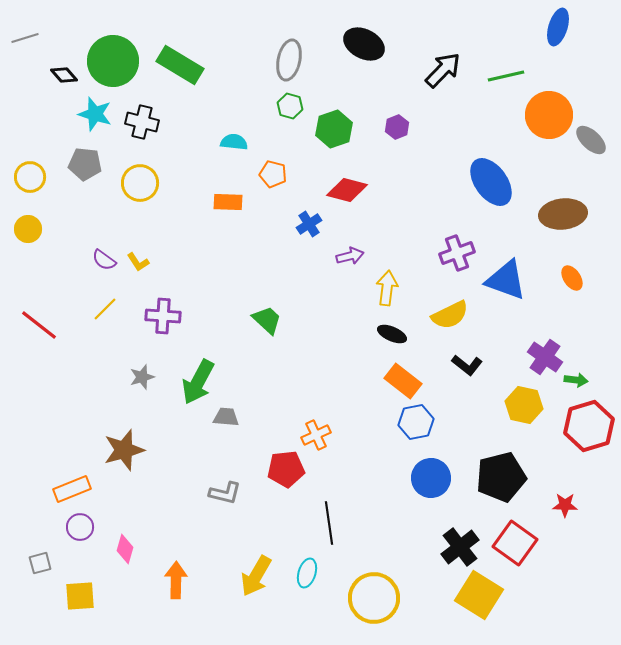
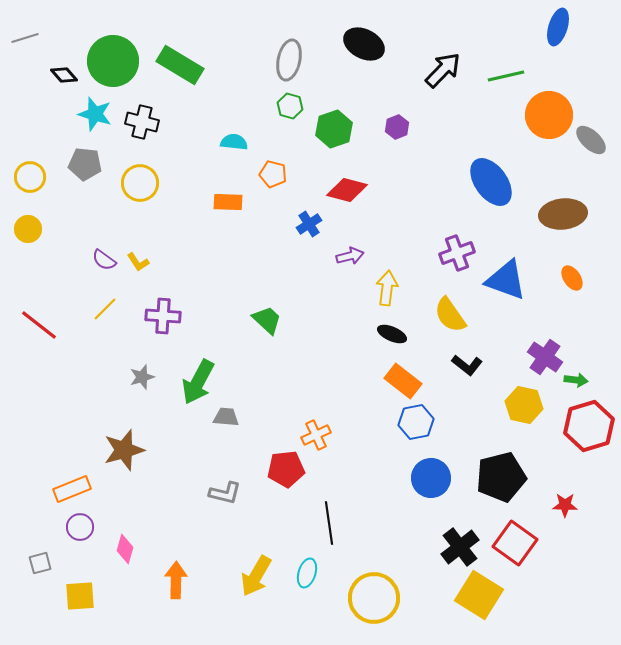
yellow semicircle at (450, 315): rotated 81 degrees clockwise
